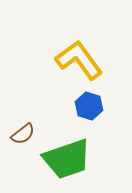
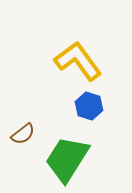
yellow L-shape: moved 1 px left, 1 px down
green trapezoid: rotated 141 degrees clockwise
